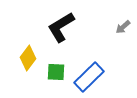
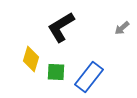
gray arrow: moved 1 px left, 1 px down
yellow diamond: moved 3 px right, 1 px down; rotated 20 degrees counterclockwise
blue rectangle: rotated 8 degrees counterclockwise
